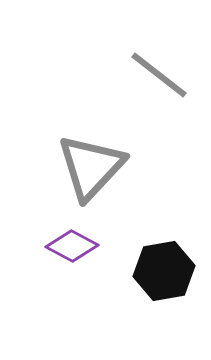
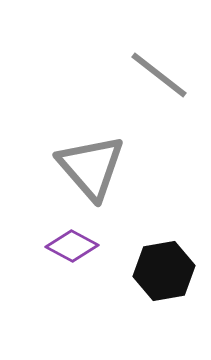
gray triangle: rotated 24 degrees counterclockwise
